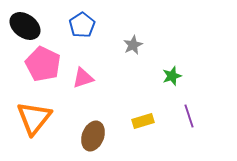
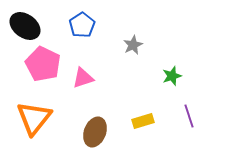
brown ellipse: moved 2 px right, 4 px up
